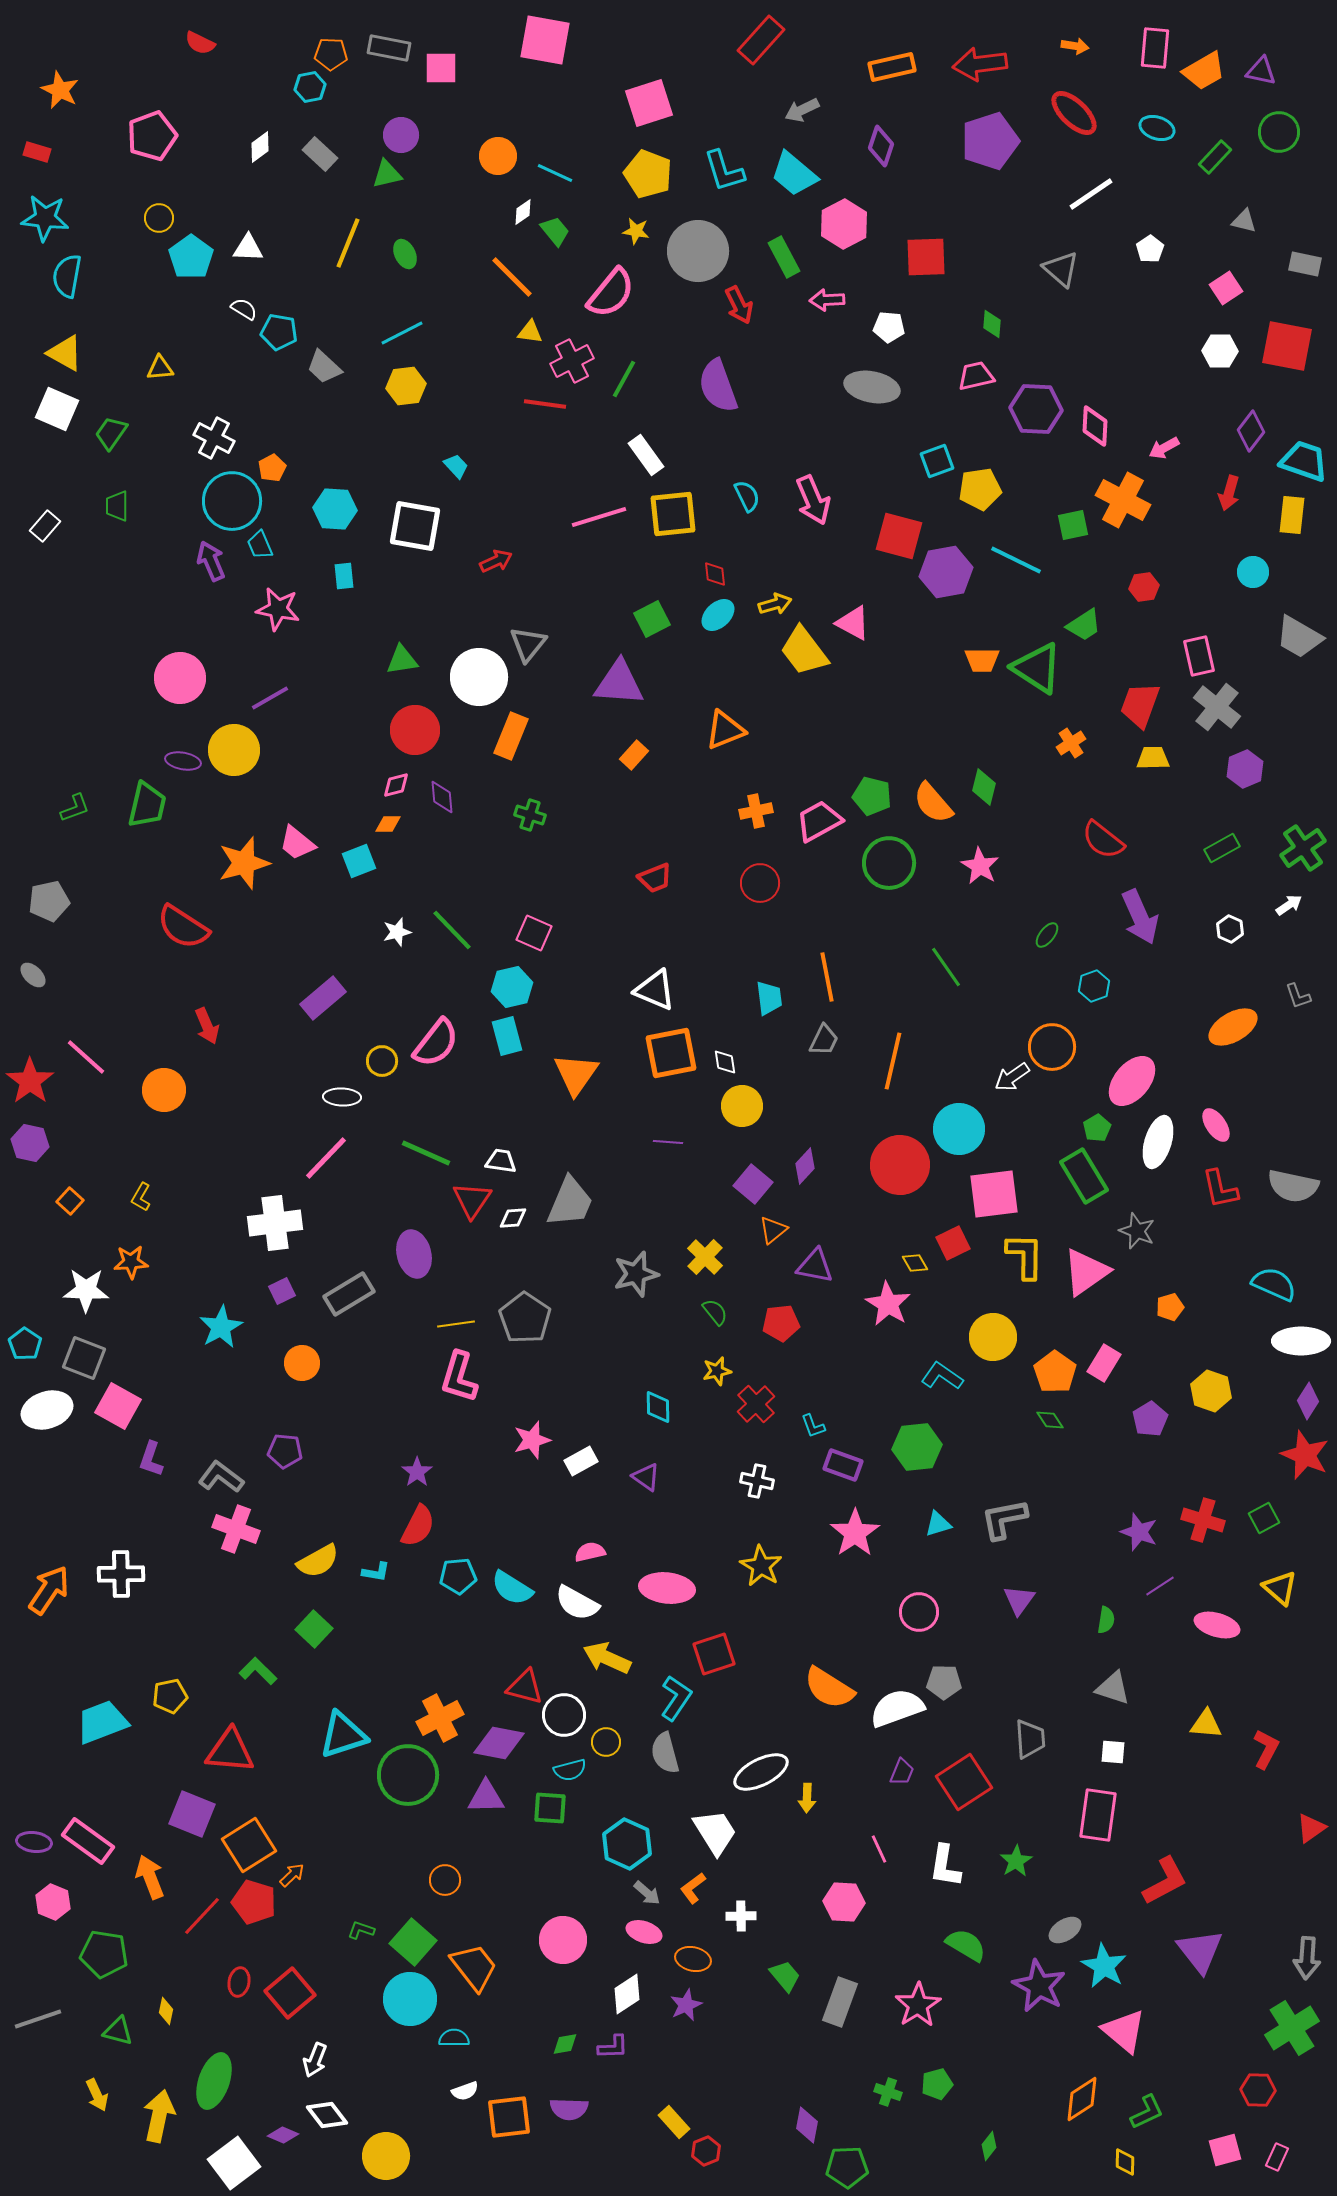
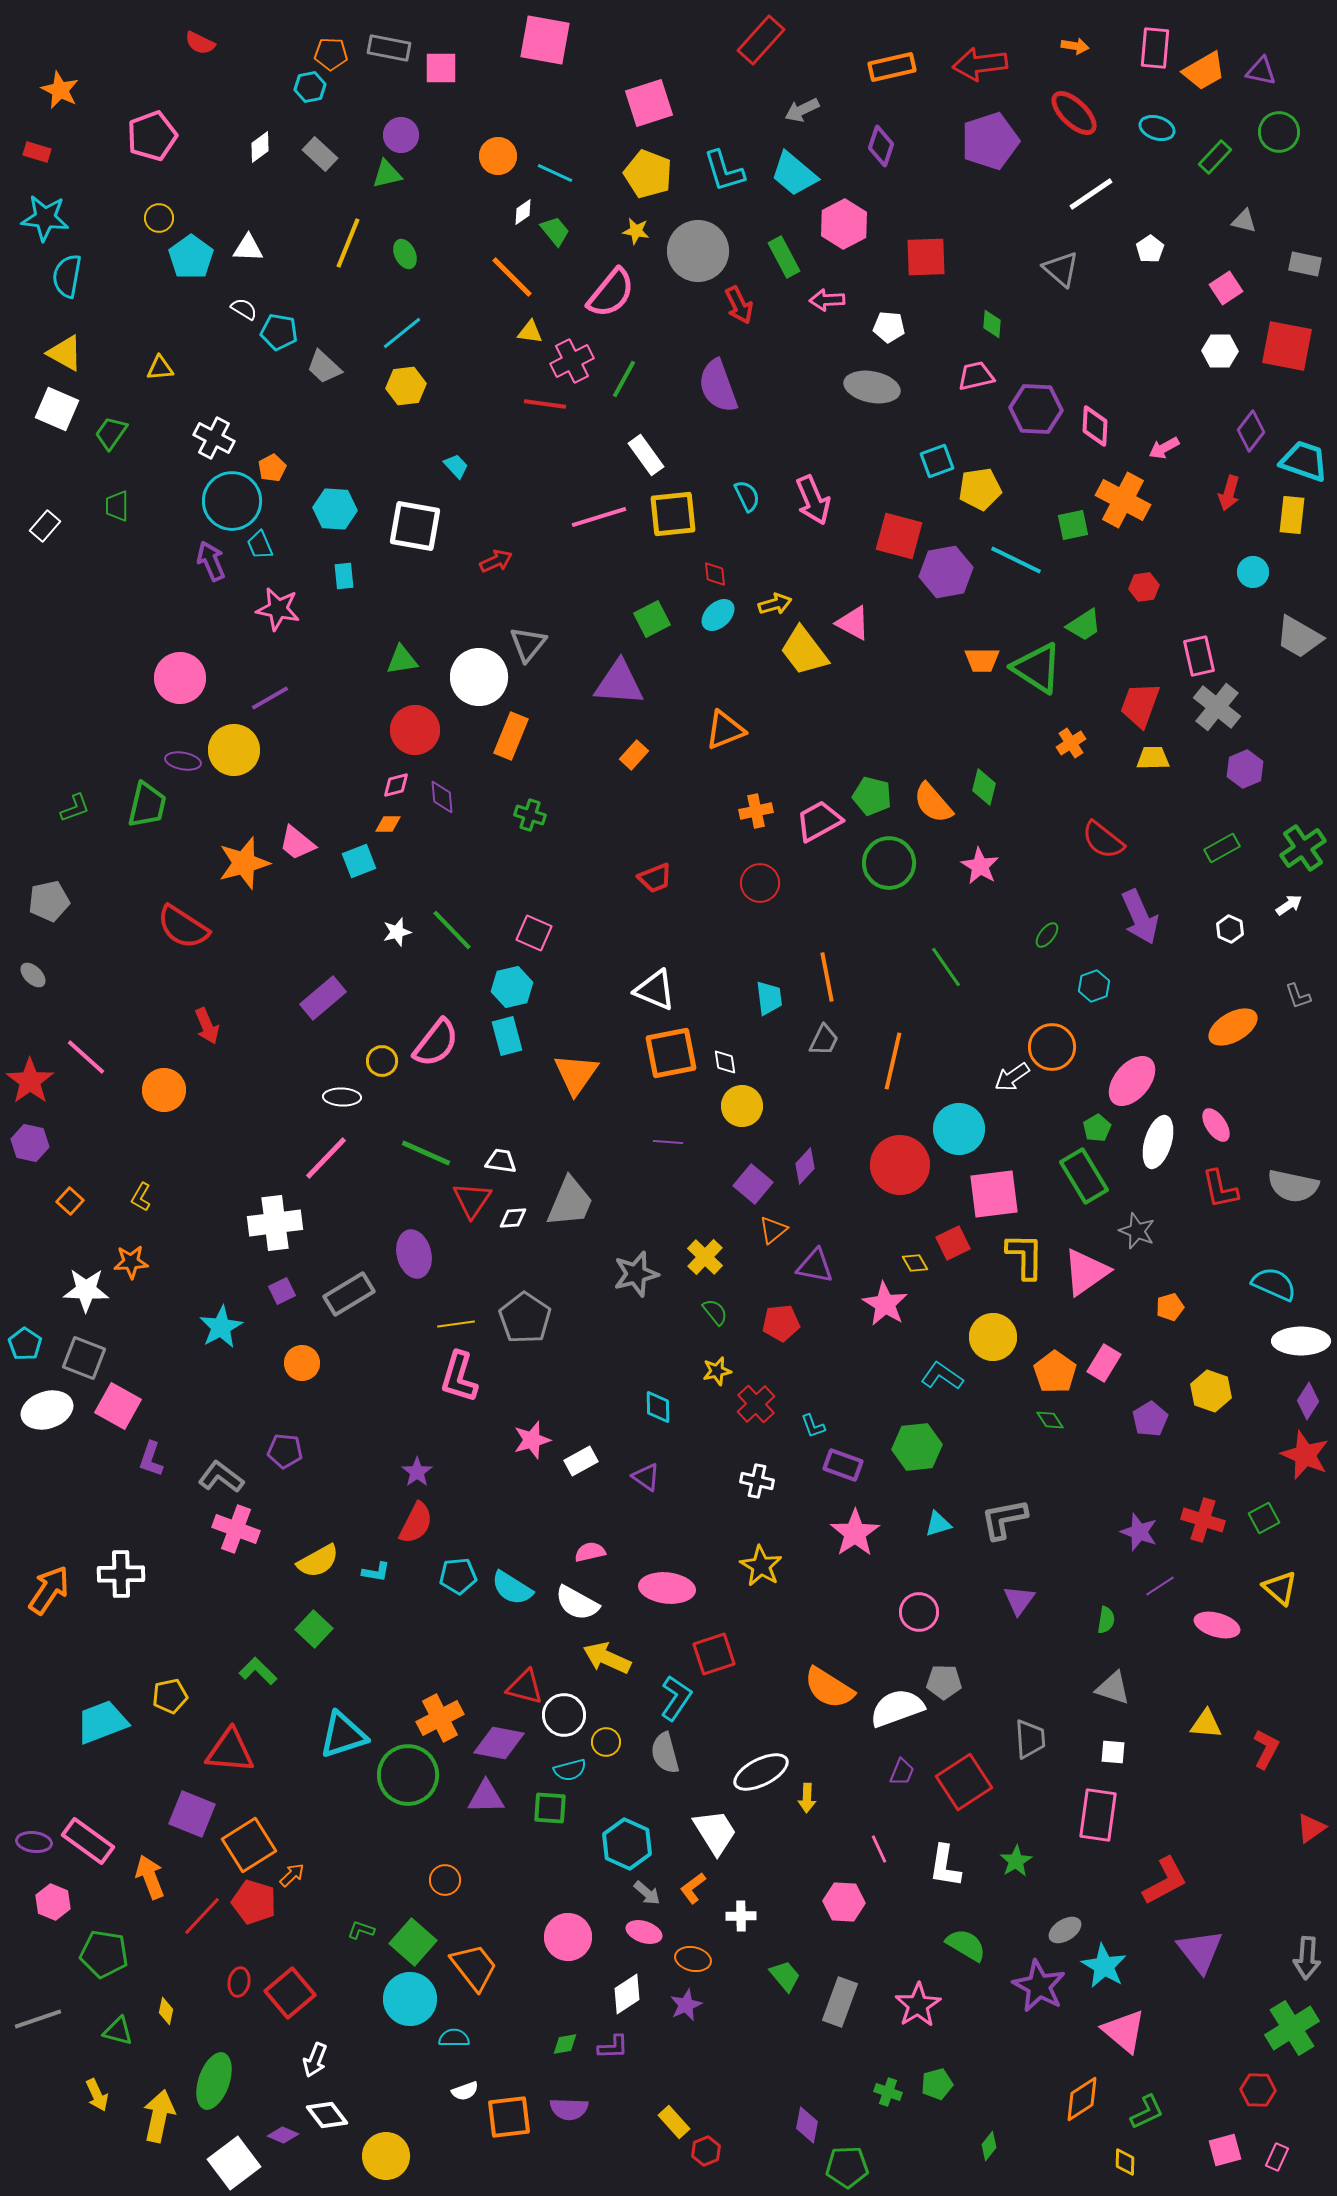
cyan line at (402, 333): rotated 12 degrees counterclockwise
pink star at (888, 1304): moved 3 px left
red semicircle at (418, 1526): moved 2 px left, 3 px up
pink circle at (563, 1940): moved 5 px right, 3 px up
